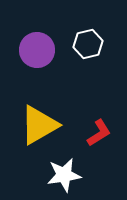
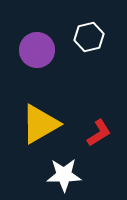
white hexagon: moved 1 px right, 7 px up
yellow triangle: moved 1 px right, 1 px up
white star: rotated 8 degrees clockwise
